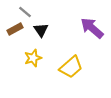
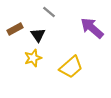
gray line: moved 24 px right
black triangle: moved 3 px left, 5 px down
